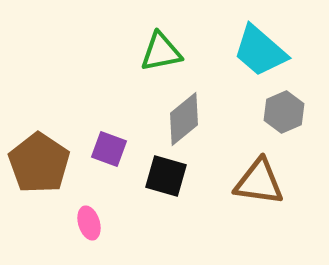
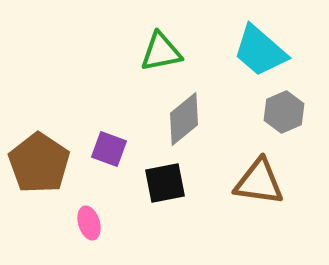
black square: moved 1 px left, 7 px down; rotated 27 degrees counterclockwise
